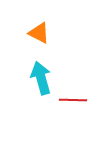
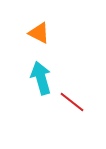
red line: moved 1 px left, 2 px down; rotated 36 degrees clockwise
